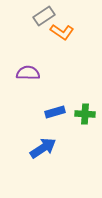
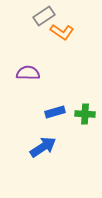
blue arrow: moved 1 px up
